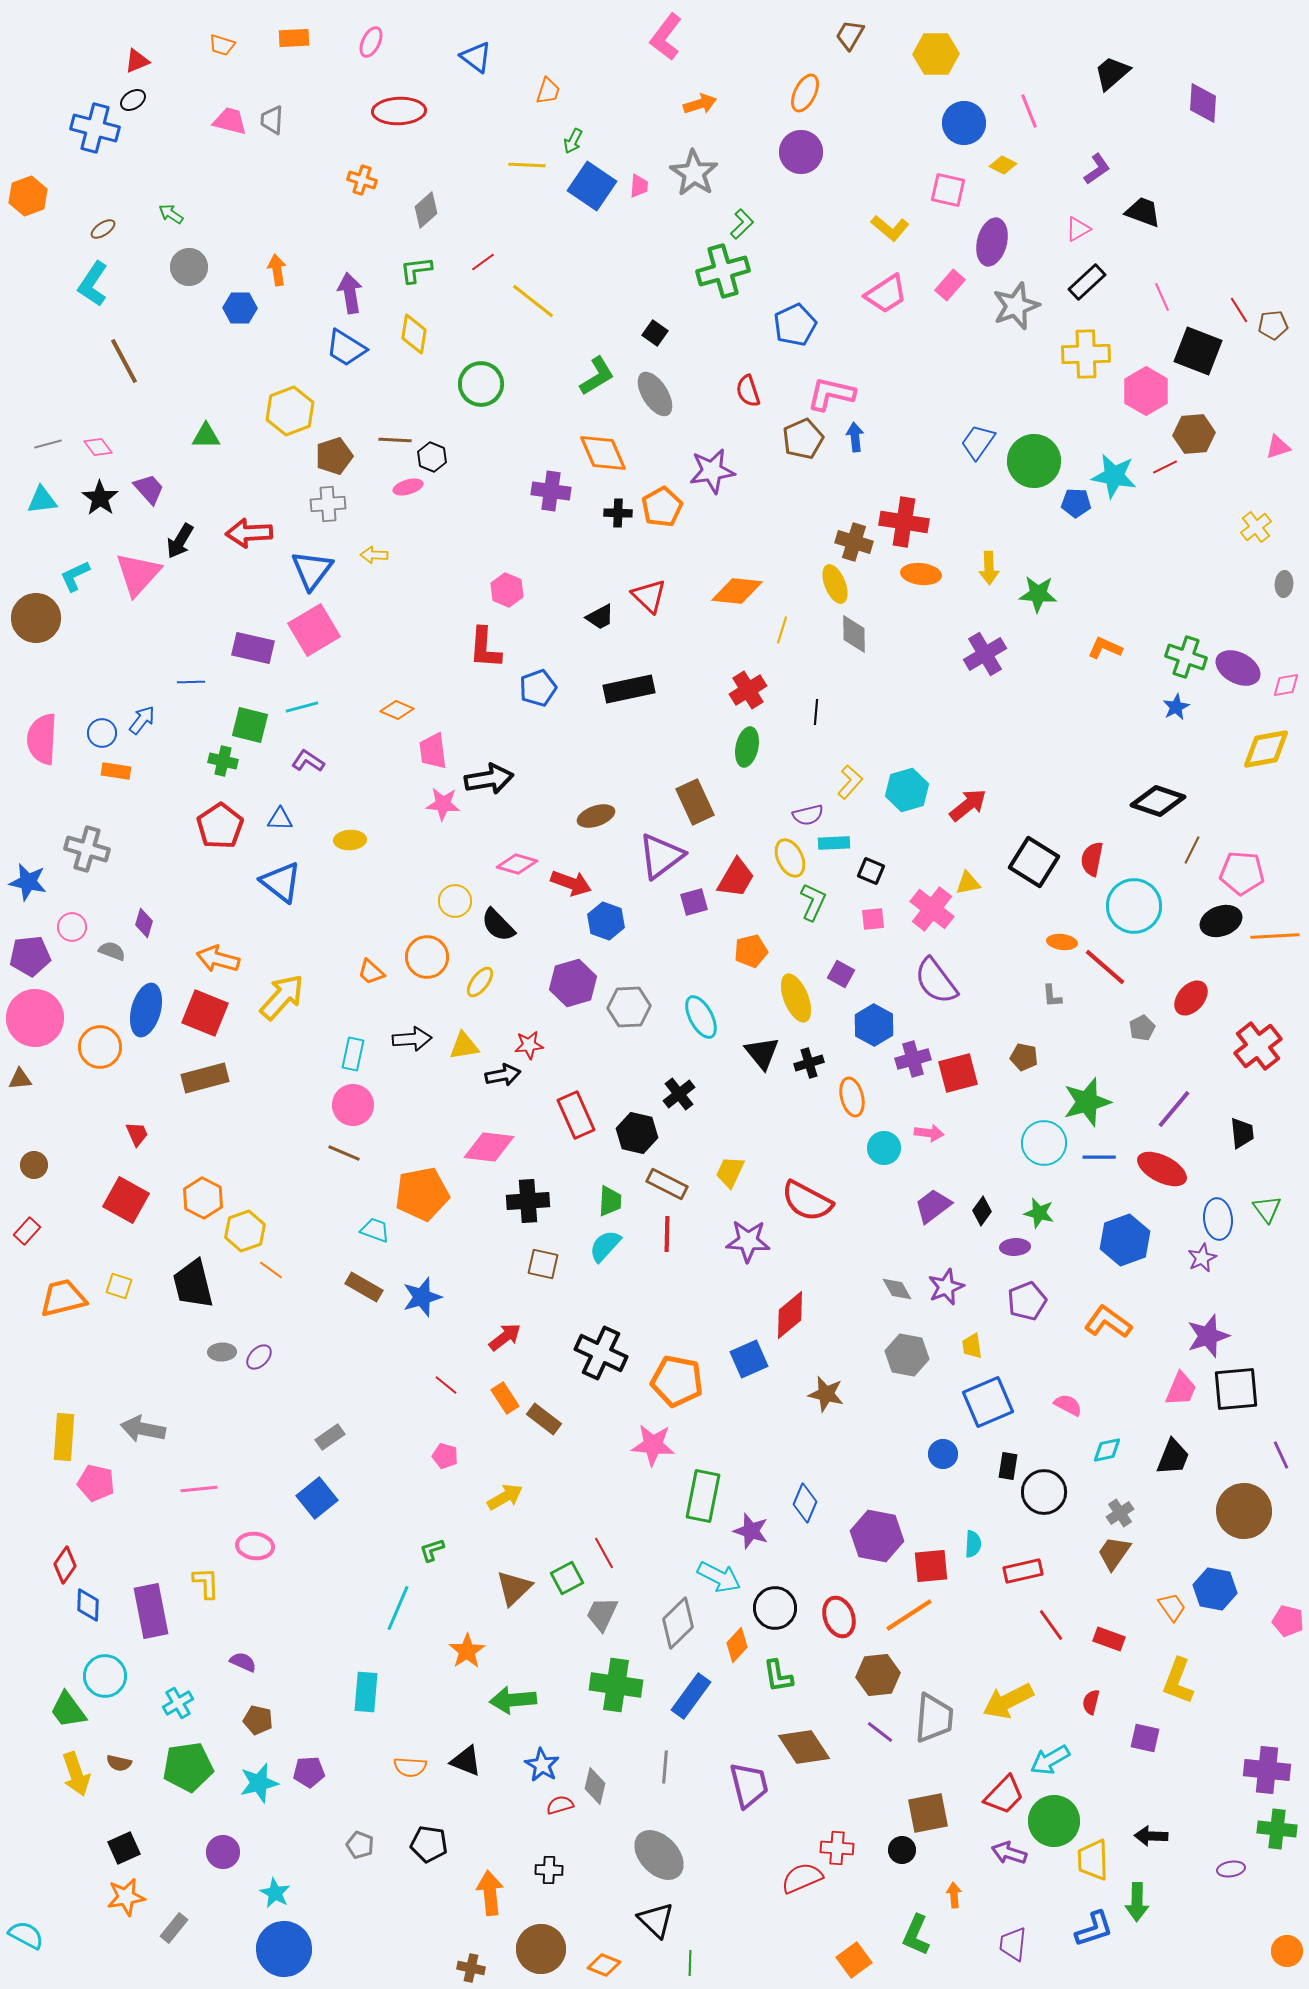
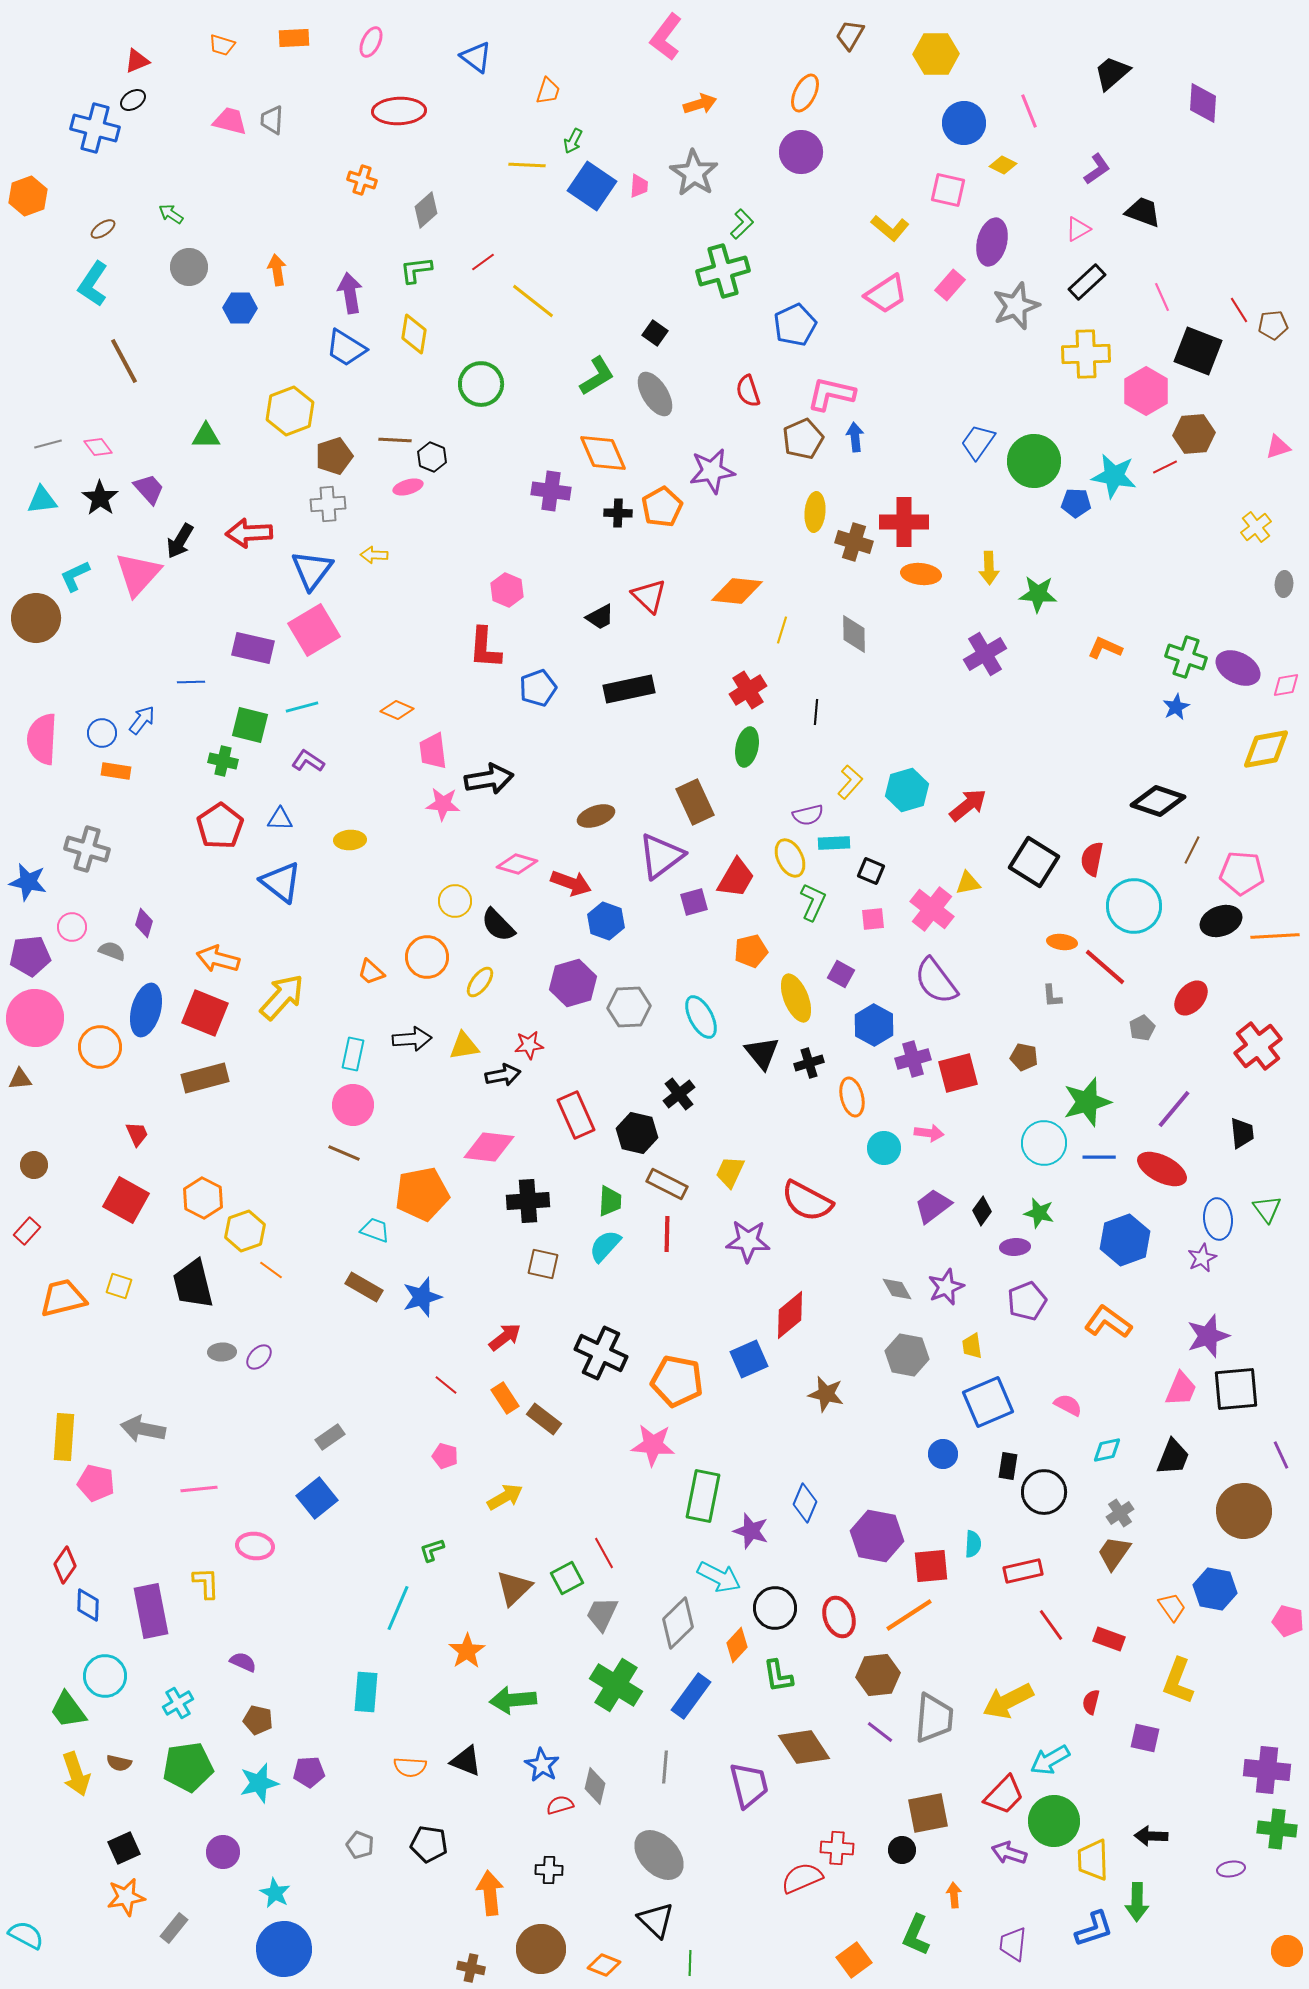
red cross at (904, 522): rotated 9 degrees counterclockwise
yellow ellipse at (835, 584): moved 20 px left, 72 px up; rotated 27 degrees clockwise
green cross at (616, 1685): rotated 24 degrees clockwise
